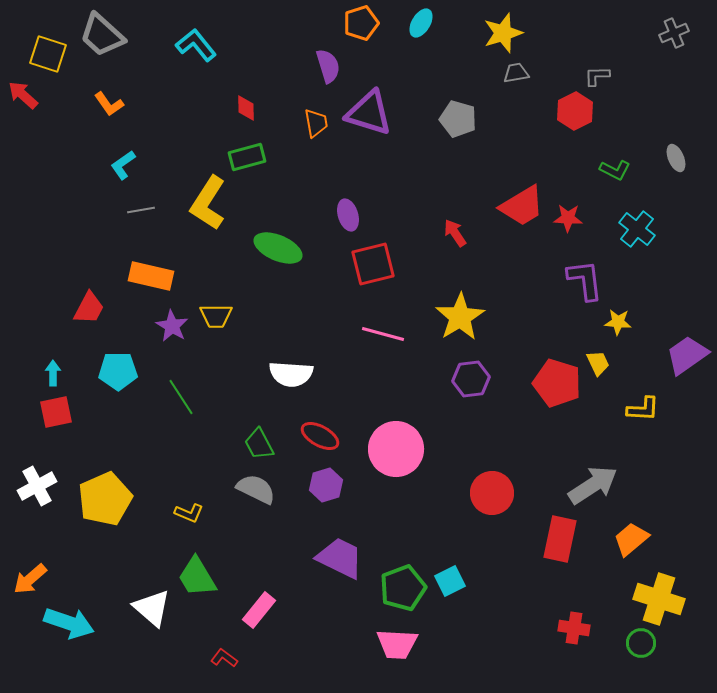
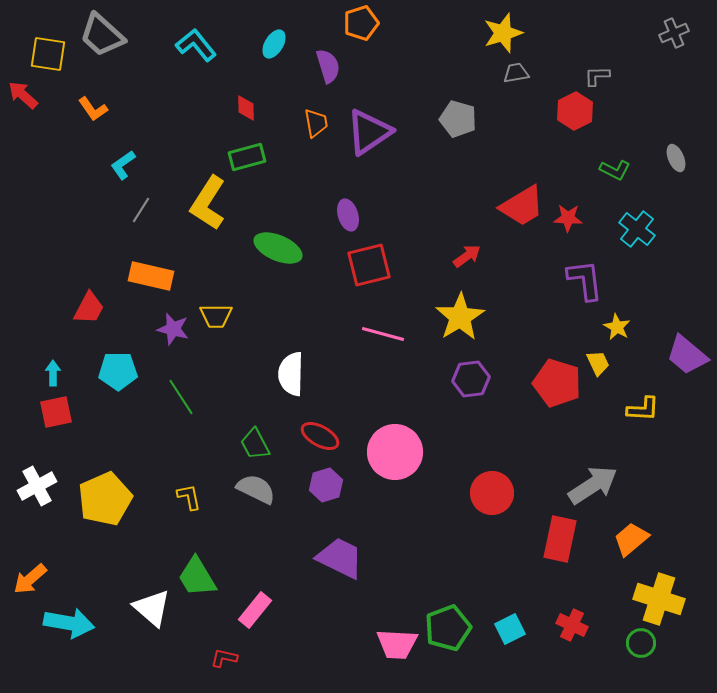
cyan ellipse at (421, 23): moved 147 px left, 21 px down
yellow square at (48, 54): rotated 9 degrees counterclockwise
orange L-shape at (109, 104): moved 16 px left, 5 px down
purple triangle at (369, 113): moved 19 px down; rotated 51 degrees counterclockwise
gray line at (141, 210): rotated 48 degrees counterclockwise
red arrow at (455, 233): moved 12 px right, 23 px down; rotated 88 degrees clockwise
red square at (373, 264): moved 4 px left, 1 px down
yellow star at (618, 322): moved 1 px left, 5 px down; rotated 24 degrees clockwise
purple star at (172, 326): moved 1 px right, 3 px down; rotated 16 degrees counterclockwise
purple trapezoid at (687, 355): rotated 105 degrees counterclockwise
white semicircle at (291, 374): rotated 87 degrees clockwise
green trapezoid at (259, 444): moved 4 px left
pink circle at (396, 449): moved 1 px left, 3 px down
yellow L-shape at (189, 513): moved 16 px up; rotated 124 degrees counterclockwise
cyan square at (450, 581): moved 60 px right, 48 px down
green pentagon at (403, 588): moved 45 px right, 40 px down
pink rectangle at (259, 610): moved 4 px left
cyan arrow at (69, 623): rotated 9 degrees counterclockwise
red cross at (574, 628): moved 2 px left, 3 px up; rotated 16 degrees clockwise
red L-shape at (224, 658): rotated 24 degrees counterclockwise
